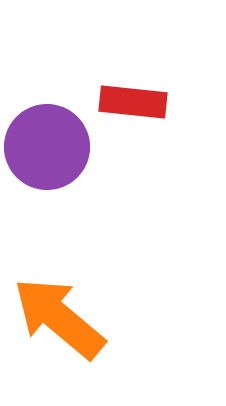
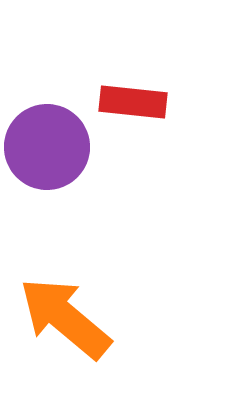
orange arrow: moved 6 px right
